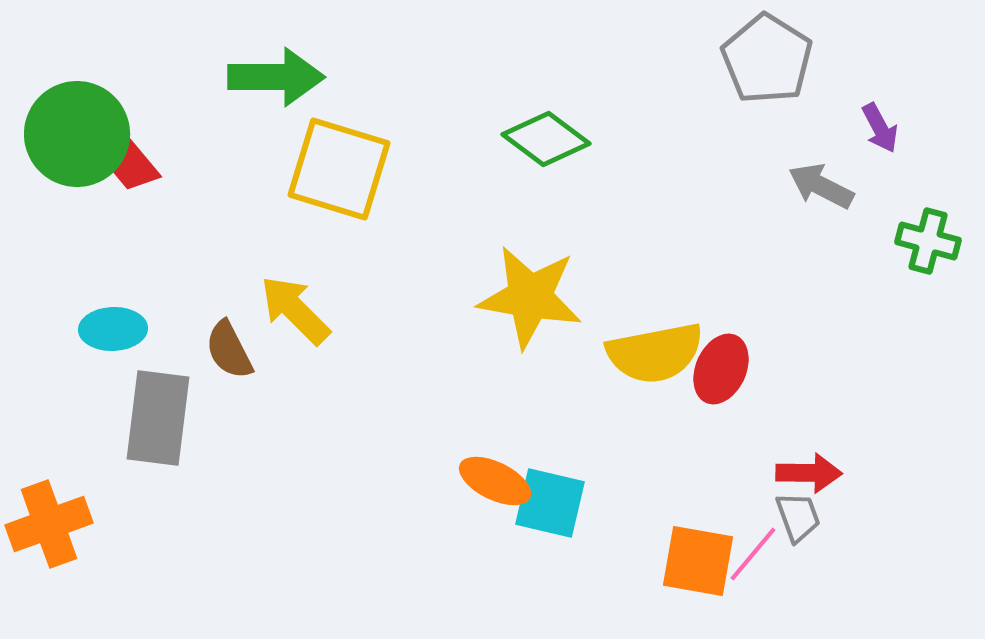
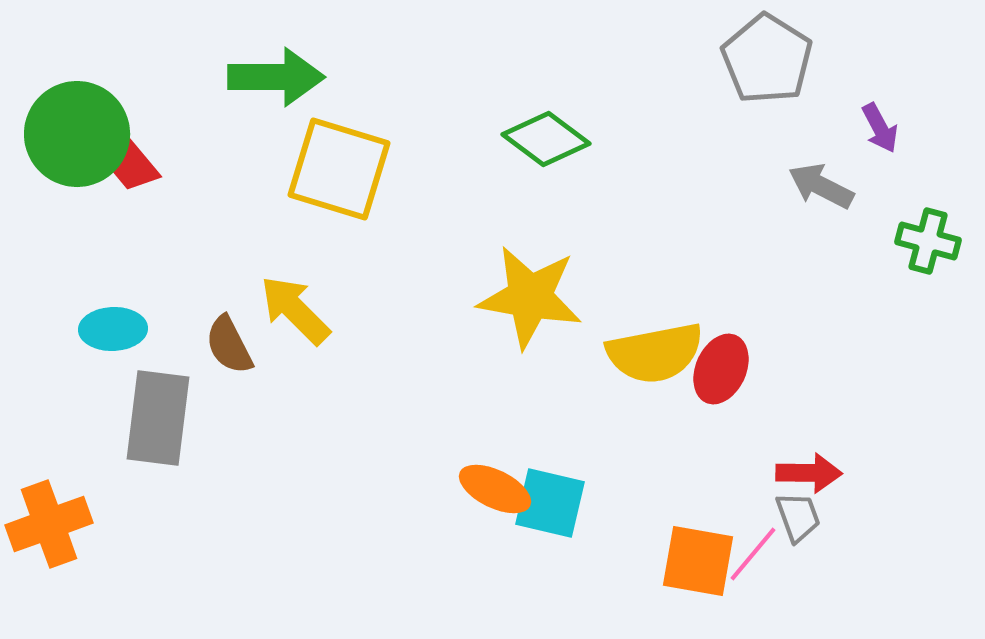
brown semicircle: moved 5 px up
orange ellipse: moved 8 px down
